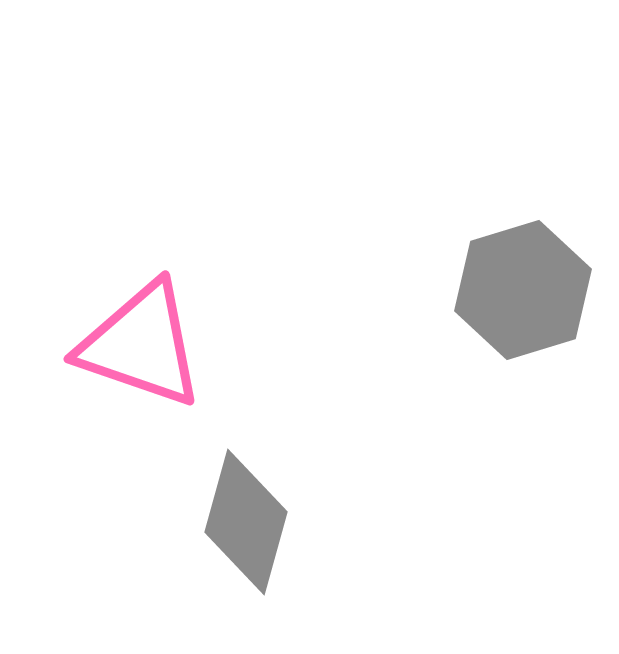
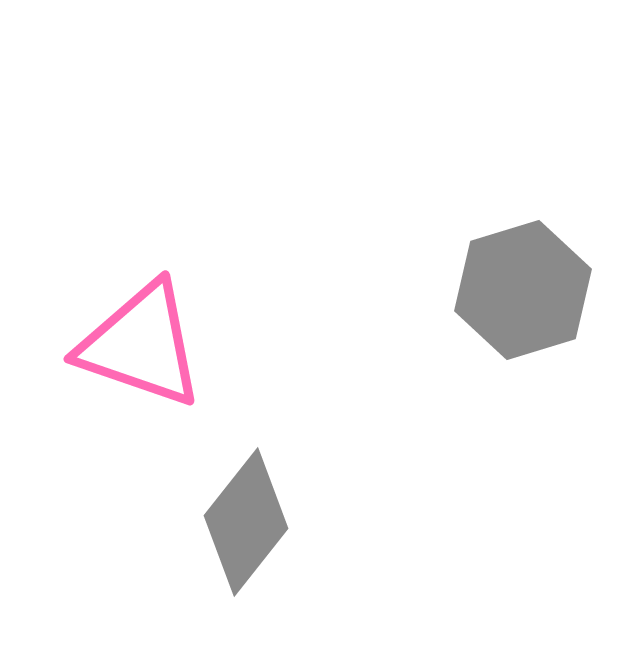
gray diamond: rotated 23 degrees clockwise
